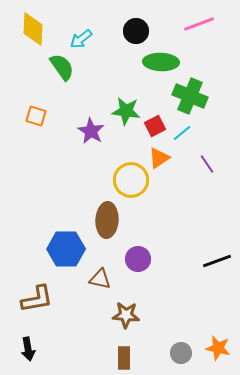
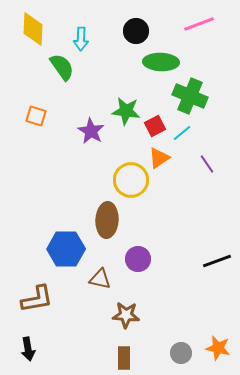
cyan arrow: rotated 50 degrees counterclockwise
